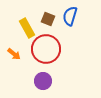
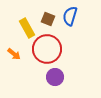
red circle: moved 1 px right
purple circle: moved 12 px right, 4 px up
